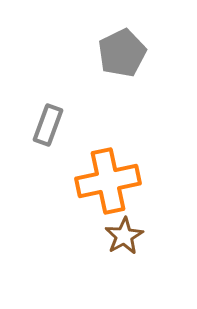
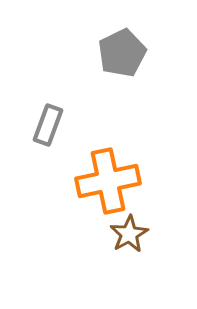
brown star: moved 5 px right, 2 px up
